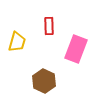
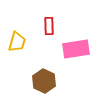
pink rectangle: rotated 60 degrees clockwise
